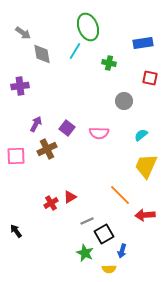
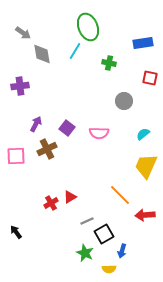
cyan semicircle: moved 2 px right, 1 px up
black arrow: moved 1 px down
